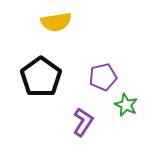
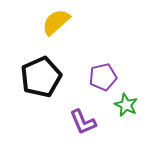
yellow semicircle: rotated 148 degrees clockwise
black pentagon: rotated 12 degrees clockwise
purple L-shape: rotated 124 degrees clockwise
